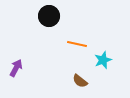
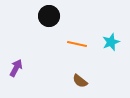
cyan star: moved 8 px right, 18 px up
